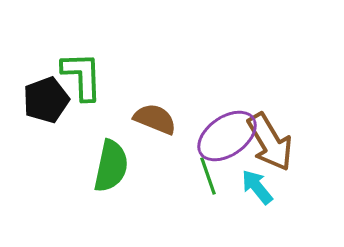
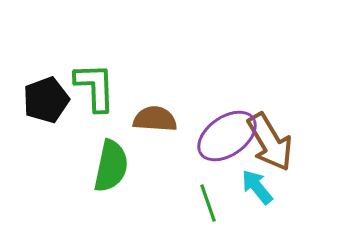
green L-shape: moved 13 px right, 11 px down
brown semicircle: rotated 18 degrees counterclockwise
green line: moved 27 px down
